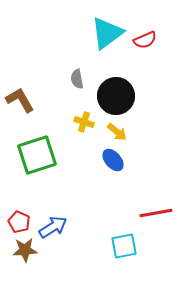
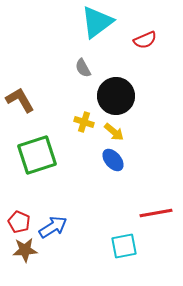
cyan triangle: moved 10 px left, 11 px up
gray semicircle: moved 6 px right, 11 px up; rotated 18 degrees counterclockwise
yellow arrow: moved 3 px left
